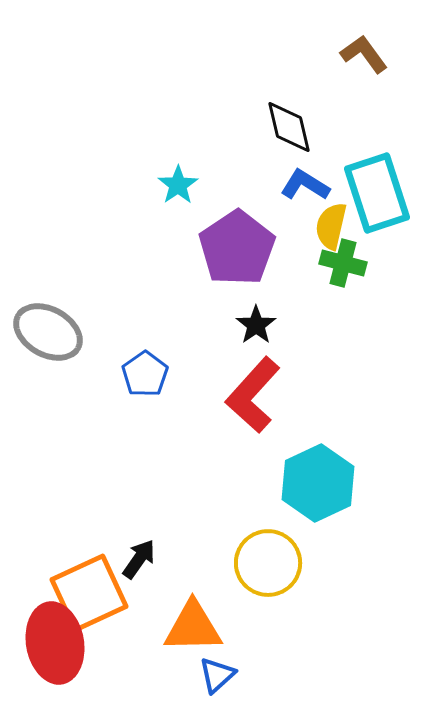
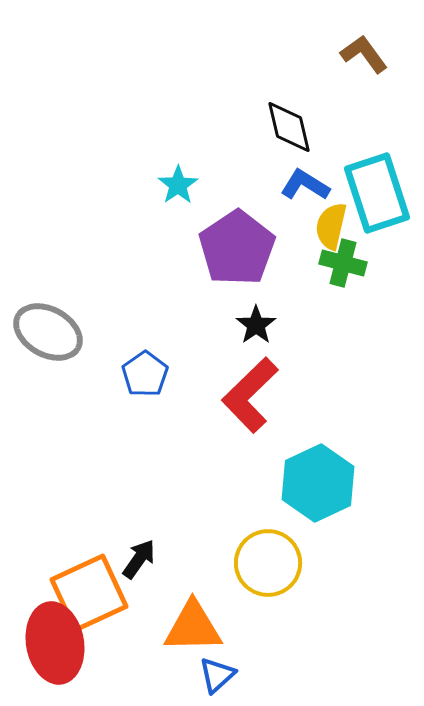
red L-shape: moved 3 px left; rotated 4 degrees clockwise
